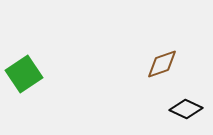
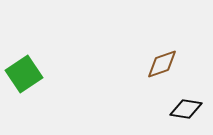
black diamond: rotated 16 degrees counterclockwise
